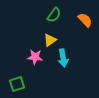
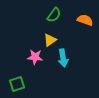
orange semicircle: rotated 28 degrees counterclockwise
